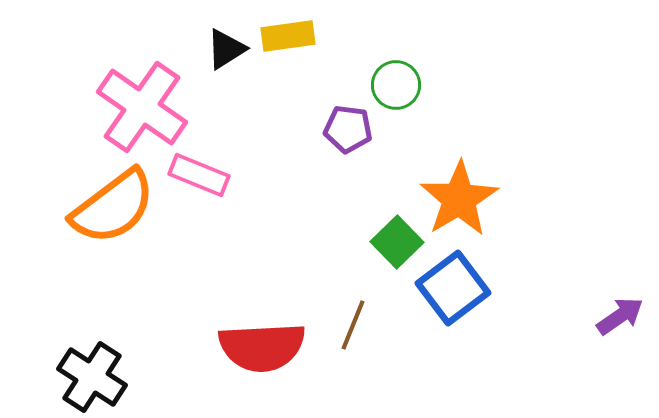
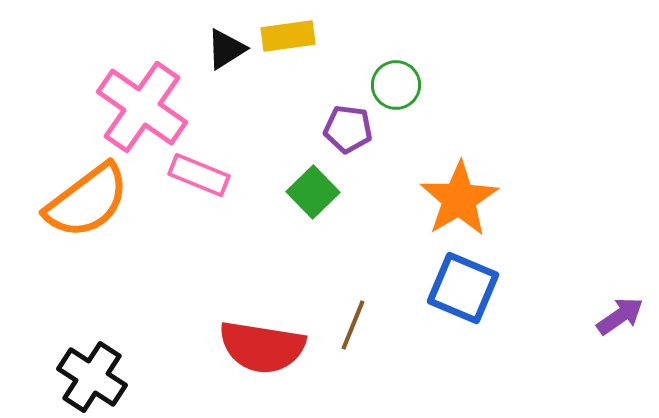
orange semicircle: moved 26 px left, 6 px up
green square: moved 84 px left, 50 px up
blue square: moved 10 px right; rotated 30 degrees counterclockwise
red semicircle: rotated 12 degrees clockwise
